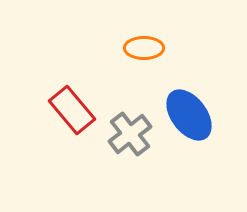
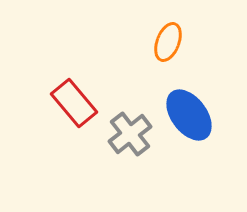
orange ellipse: moved 24 px right, 6 px up; rotated 69 degrees counterclockwise
red rectangle: moved 2 px right, 7 px up
